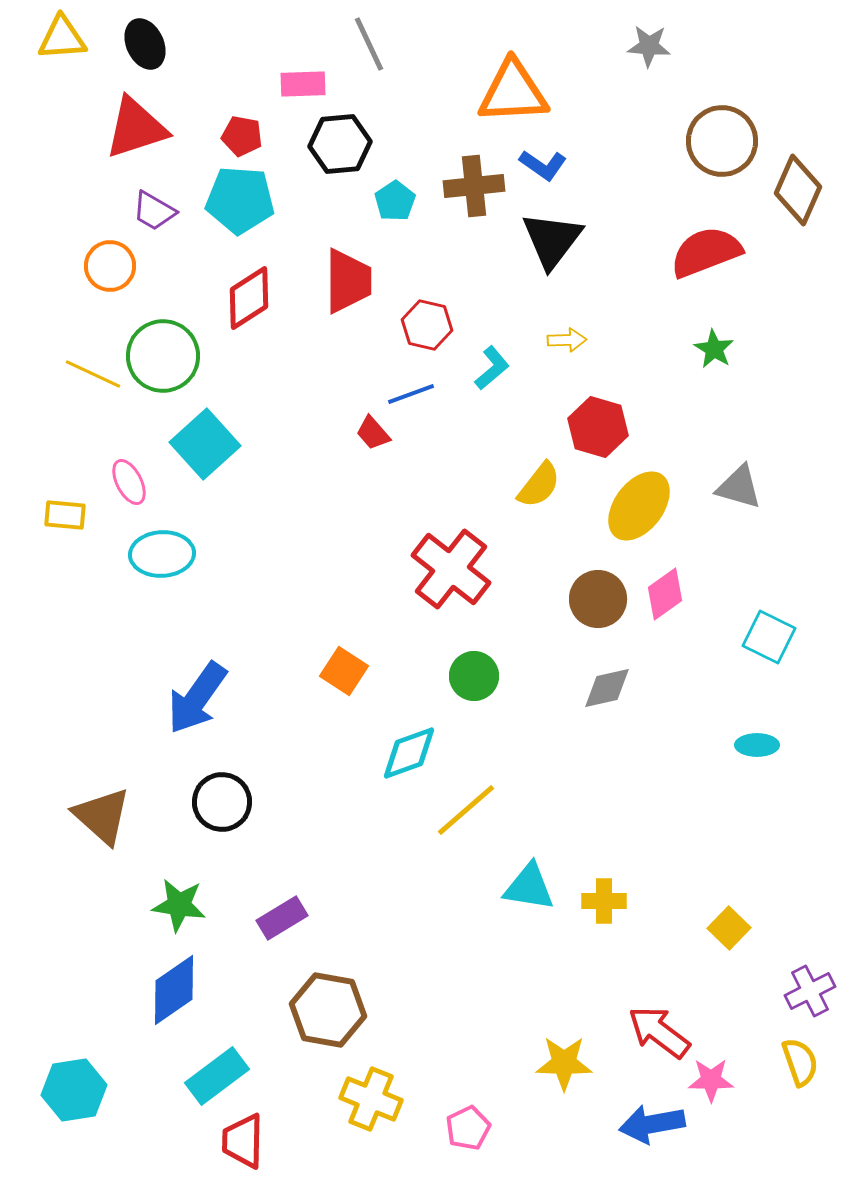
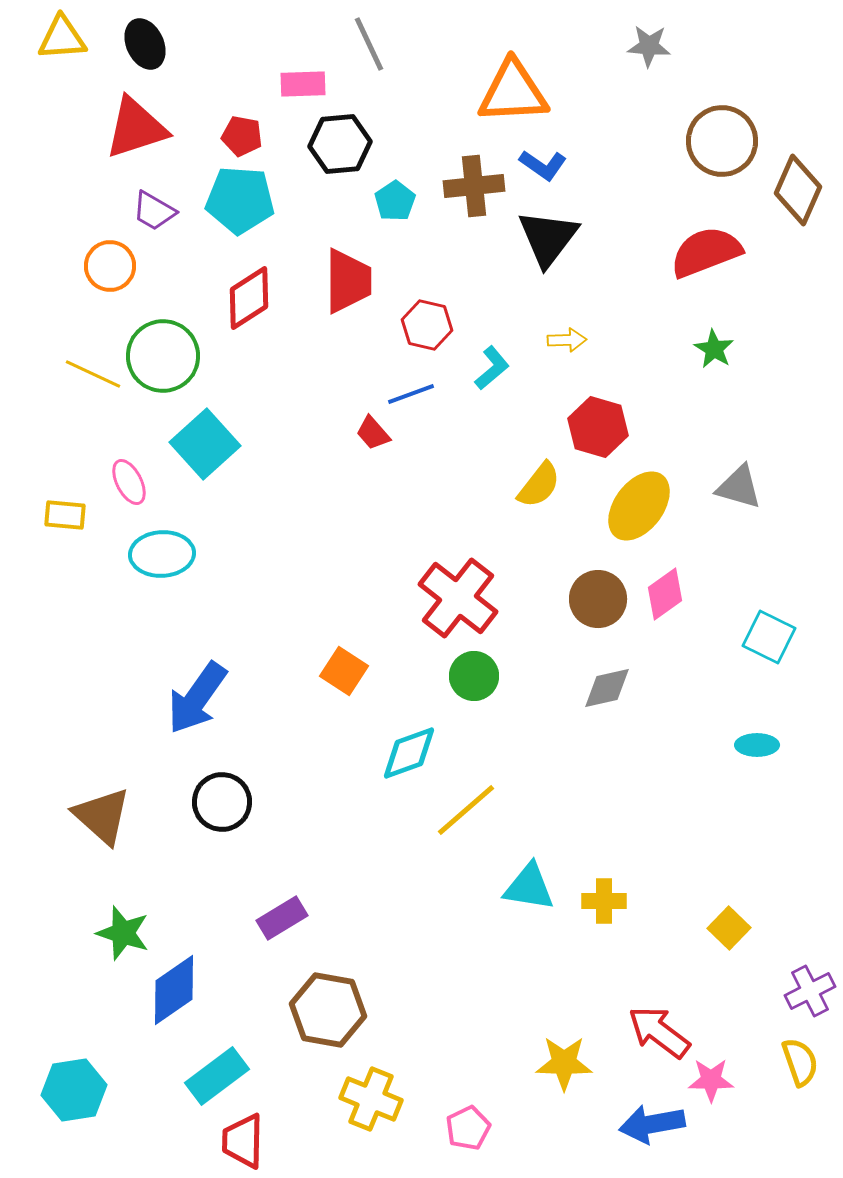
black triangle at (552, 240): moved 4 px left, 2 px up
red cross at (451, 569): moved 7 px right, 29 px down
green star at (179, 905): moved 56 px left, 28 px down; rotated 10 degrees clockwise
